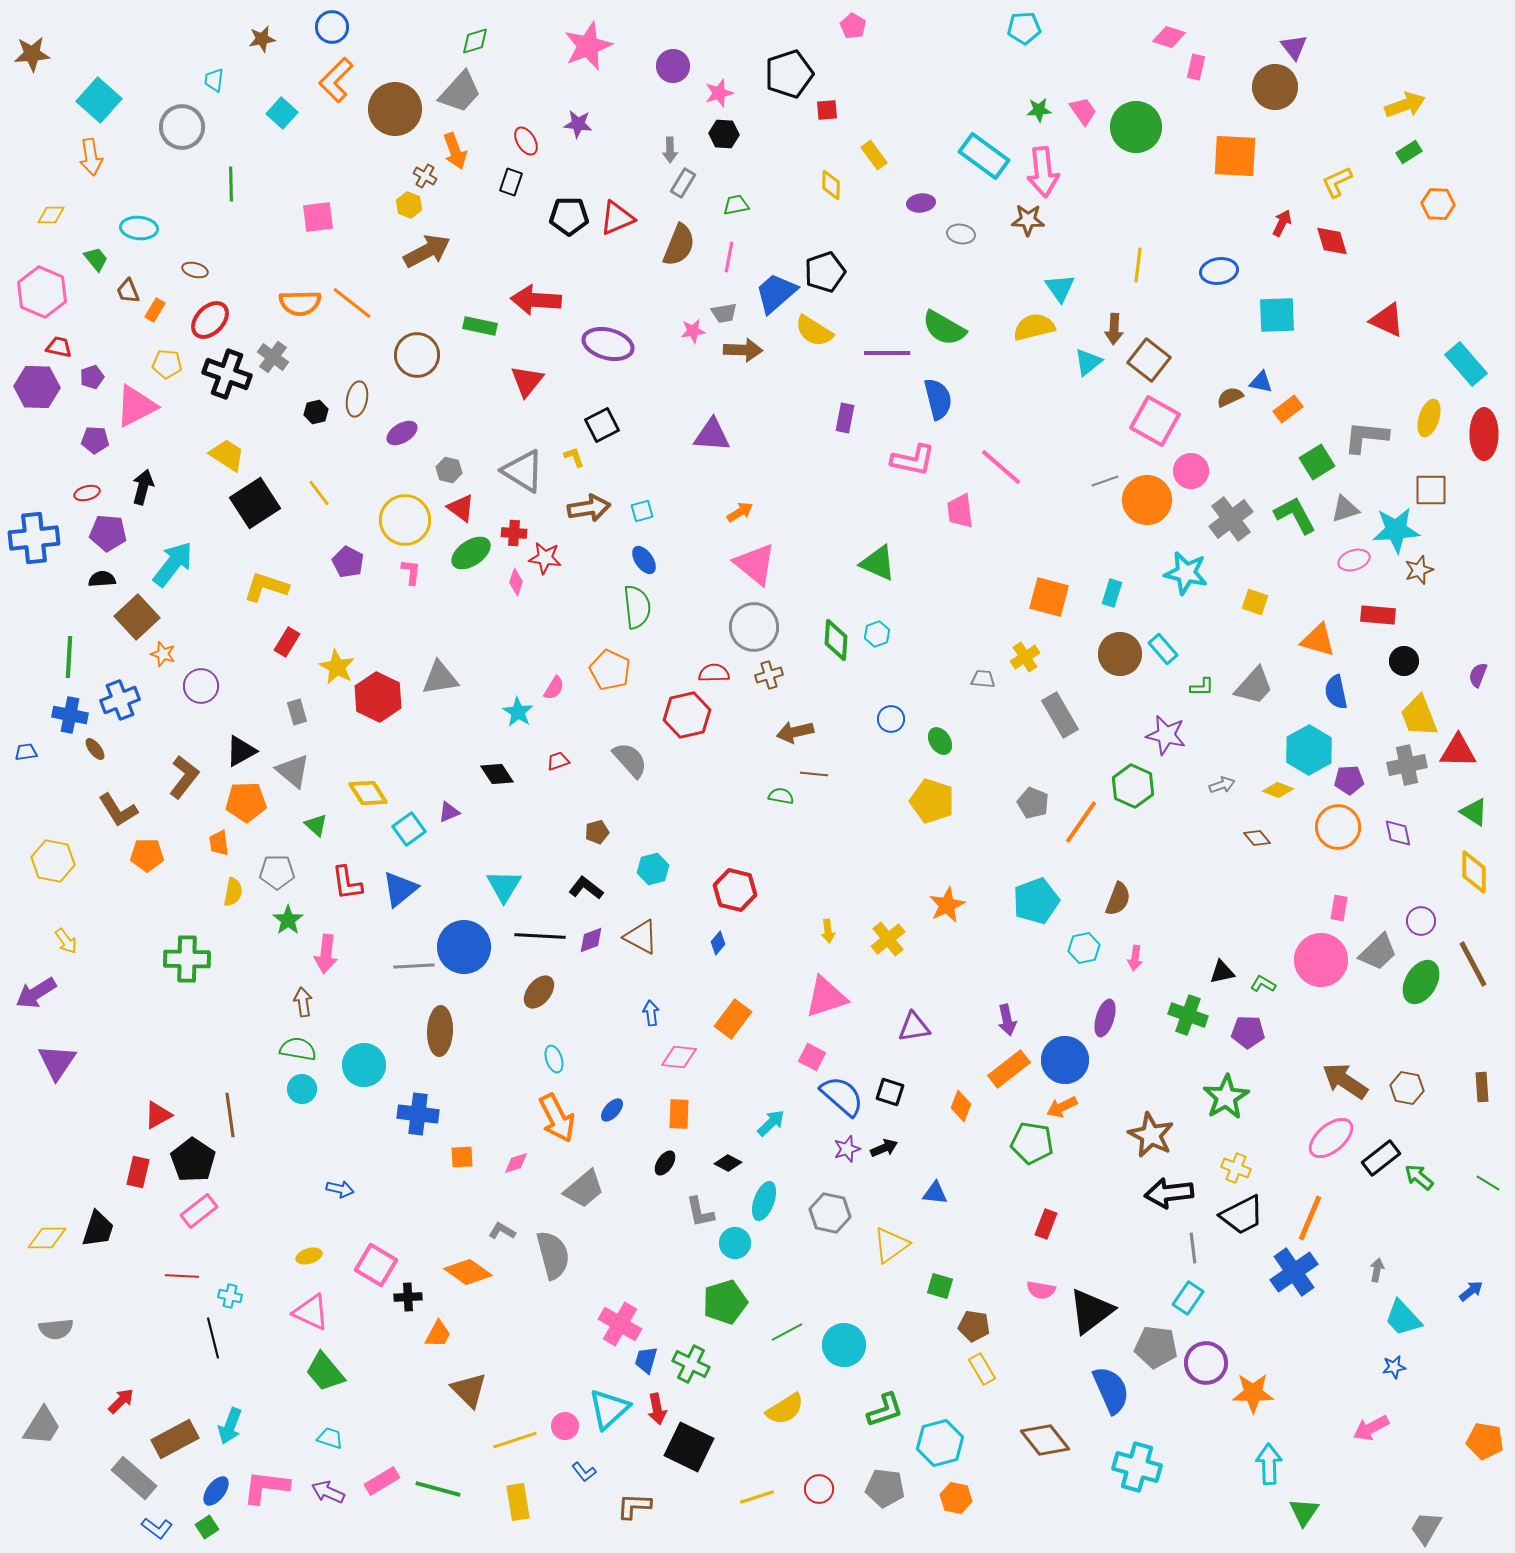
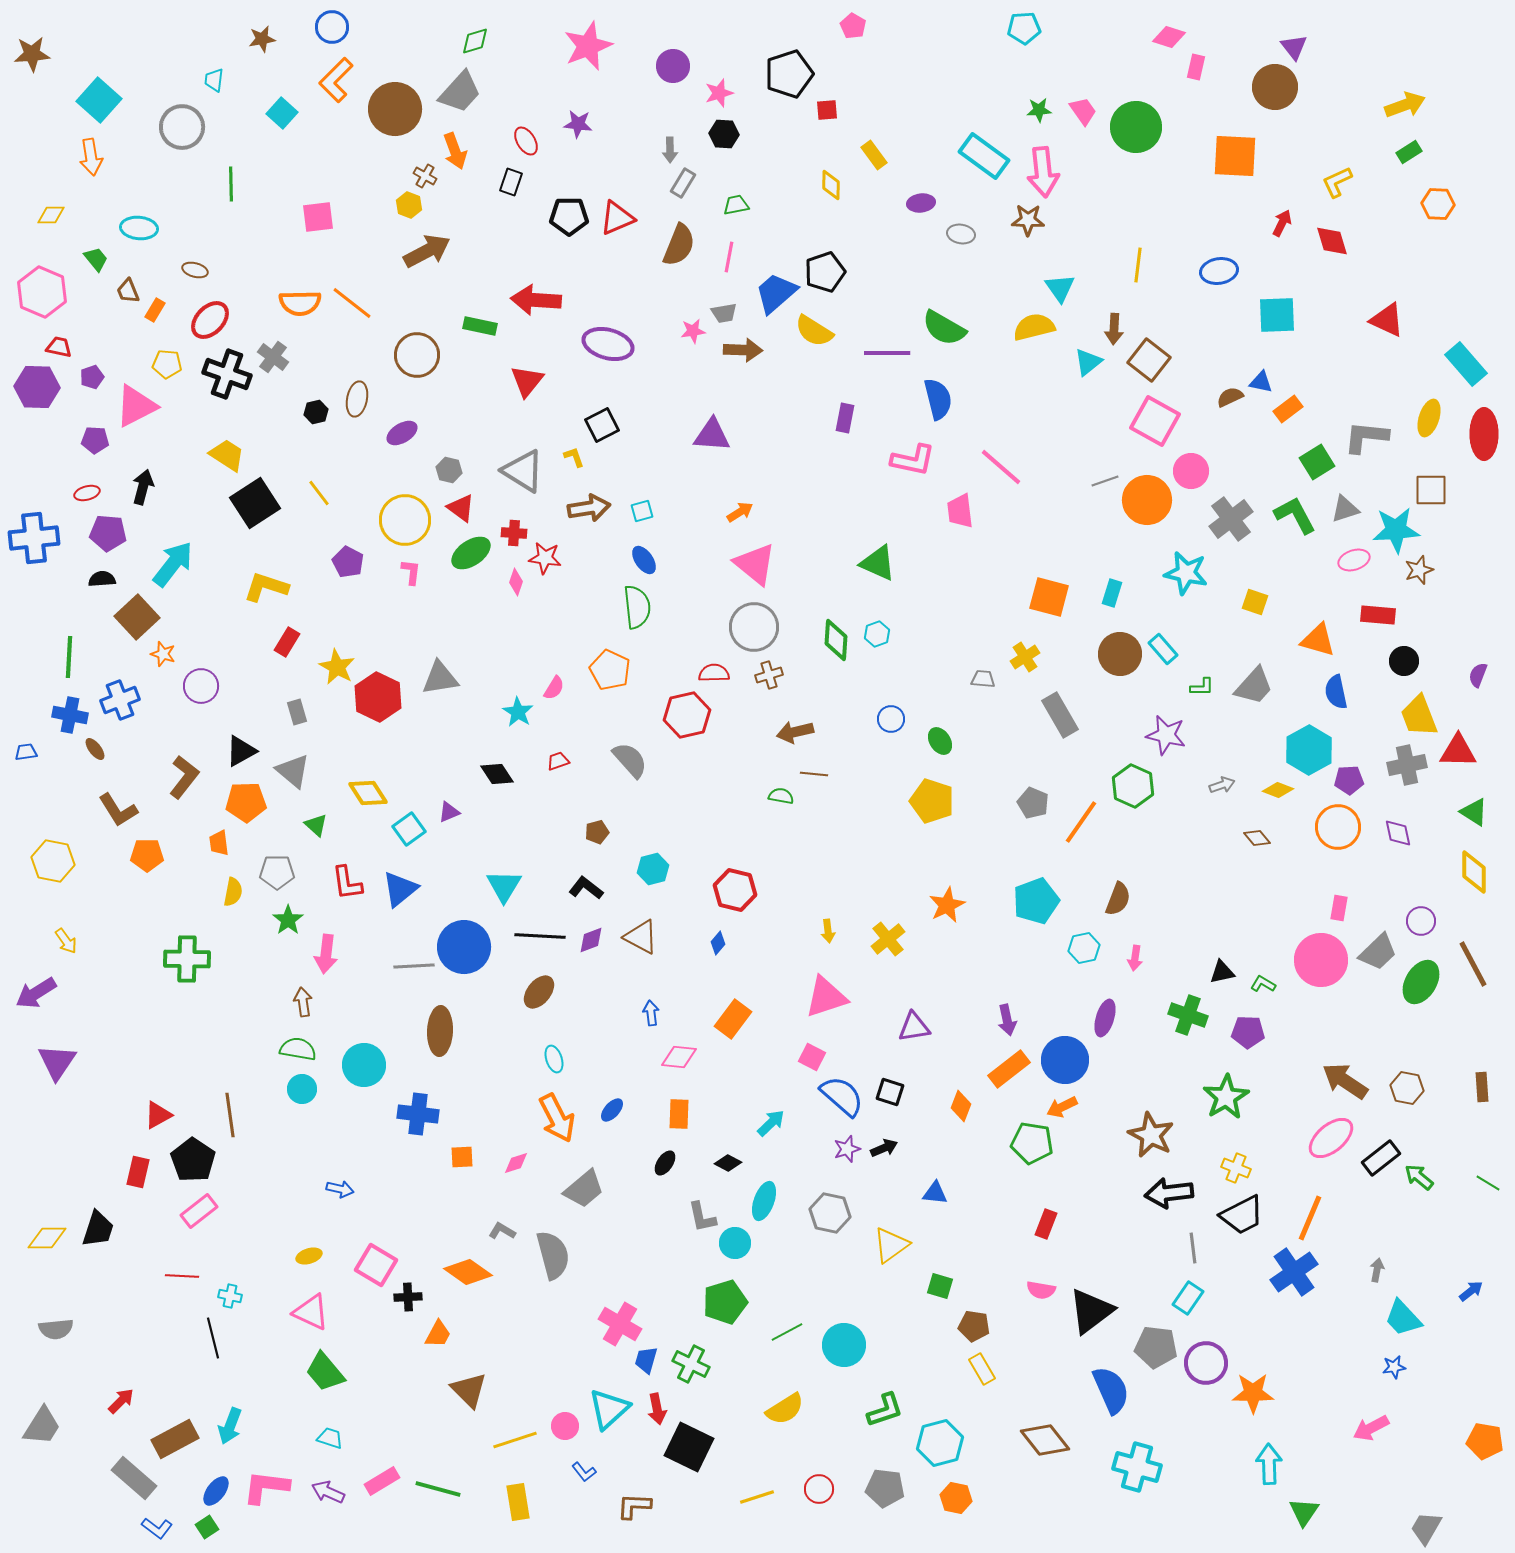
gray L-shape at (700, 1212): moved 2 px right, 5 px down
